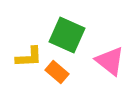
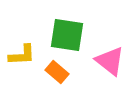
green square: rotated 15 degrees counterclockwise
yellow L-shape: moved 7 px left, 2 px up
